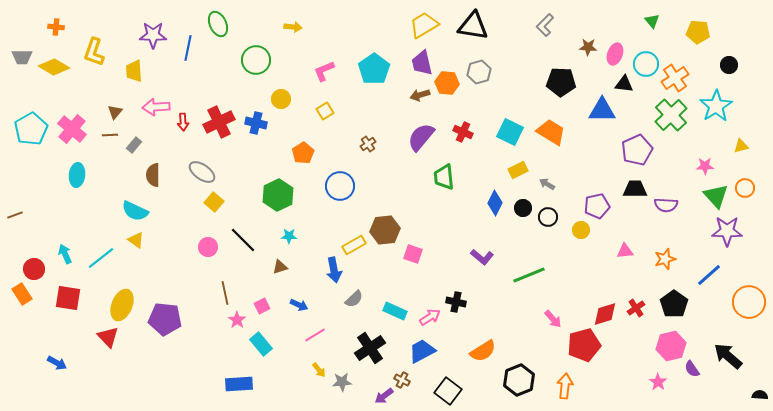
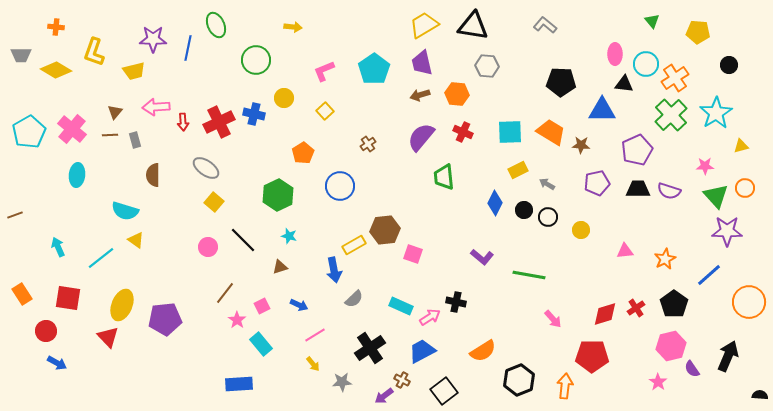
green ellipse at (218, 24): moved 2 px left, 1 px down
gray L-shape at (545, 25): rotated 85 degrees clockwise
purple star at (153, 35): moved 4 px down
brown star at (588, 47): moved 7 px left, 98 px down
pink ellipse at (615, 54): rotated 20 degrees counterclockwise
gray trapezoid at (22, 57): moved 1 px left, 2 px up
yellow diamond at (54, 67): moved 2 px right, 3 px down
yellow trapezoid at (134, 71): rotated 100 degrees counterclockwise
gray hexagon at (479, 72): moved 8 px right, 6 px up; rotated 20 degrees clockwise
orange hexagon at (447, 83): moved 10 px right, 11 px down
yellow circle at (281, 99): moved 3 px right, 1 px up
cyan star at (716, 106): moved 7 px down
yellow square at (325, 111): rotated 12 degrees counterclockwise
blue cross at (256, 123): moved 2 px left, 9 px up
cyan pentagon at (31, 129): moved 2 px left, 3 px down
cyan square at (510, 132): rotated 28 degrees counterclockwise
gray rectangle at (134, 145): moved 1 px right, 5 px up; rotated 56 degrees counterclockwise
gray ellipse at (202, 172): moved 4 px right, 4 px up
black trapezoid at (635, 189): moved 3 px right
purple semicircle at (666, 205): moved 3 px right, 14 px up; rotated 15 degrees clockwise
purple pentagon at (597, 206): moved 23 px up
black circle at (523, 208): moved 1 px right, 2 px down
cyan semicircle at (135, 211): moved 10 px left; rotated 8 degrees counterclockwise
cyan star at (289, 236): rotated 14 degrees clockwise
cyan arrow at (65, 254): moved 7 px left, 7 px up
orange star at (665, 259): rotated 10 degrees counterclockwise
red circle at (34, 269): moved 12 px right, 62 px down
green line at (529, 275): rotated 32 degrees clockwise
brown line at (225, 293): rotated 50 degrees clockwise
cyan rectangle at (395, 311): moved 6 px right, 5 px up
purple pentagon at (165, 319): rotated 12 degrees counterclockwise
red pentagon at (584, 345): moved 8 px right, 11 px down; rotated 16 degrees clockwise
black arrow at (728, 356): rotated 72 degrees clockwise
yellow arrow at (319, 370): moved 6 px left, 6 px up
black square at (448, 391): moved 4 px left; rotated 16 degrees clockwise
